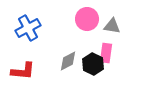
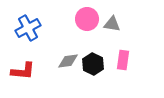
gray triangle: moved 2 px up
pink rectangle: moved 17 px right, 7 px down
gray diamond: rotated 20 degrees clockwise
